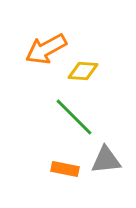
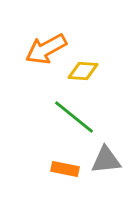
green line: rotated 6 degrees counterclockwise
